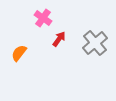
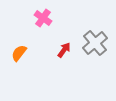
red arrow: moved 5 px right, 11 px down
